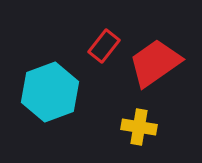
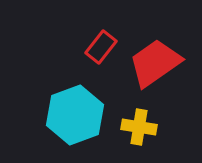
red rectangle: moved 3 px left, 1 px down
cyan hexagon: moved 25 px right, 23 px down
